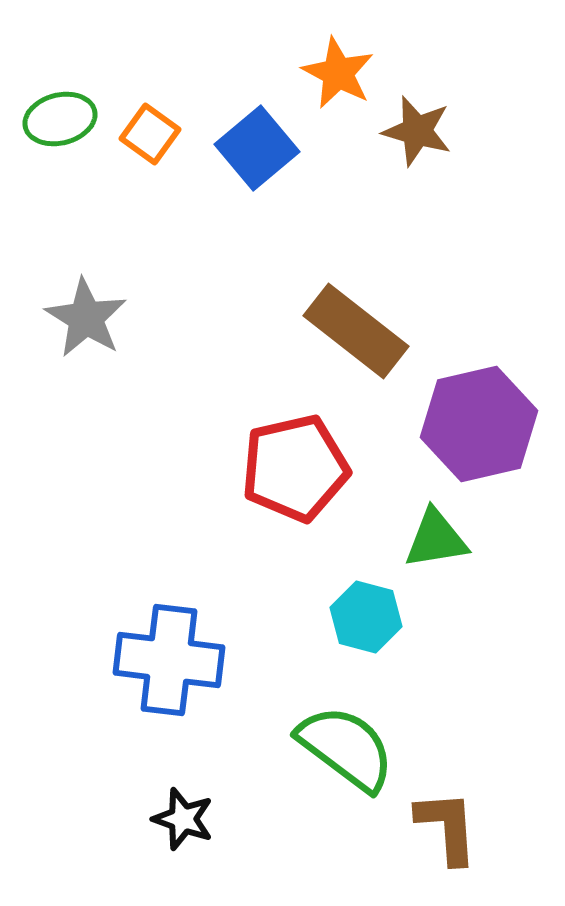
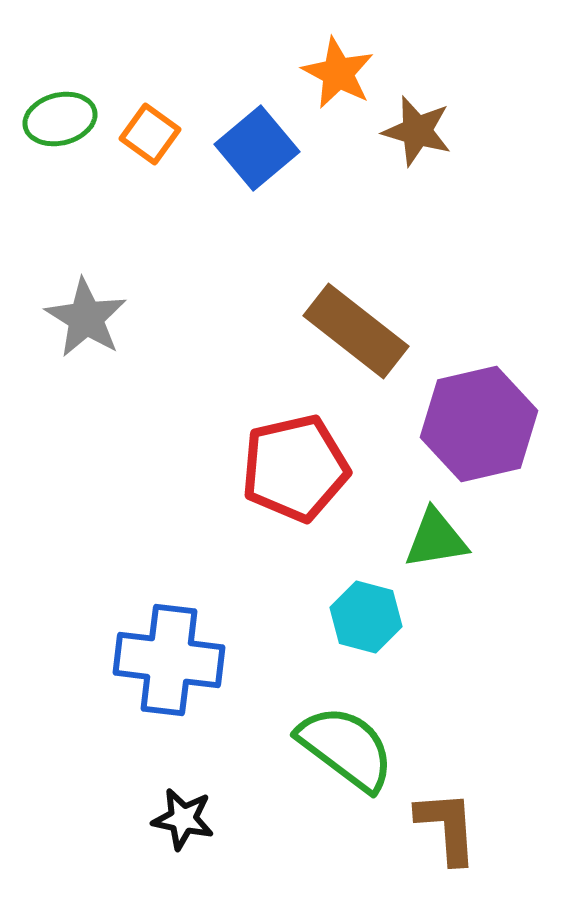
black star: rotated 8 degrees counterclockwise
